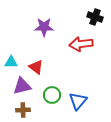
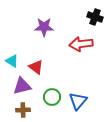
cyan triangle: moved 1 px right, 1 px up; rotated 32 degrees clockwise
green circle: moved 2 px down
